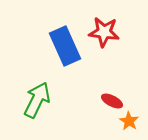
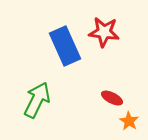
red ellipse: moved 3 px up
